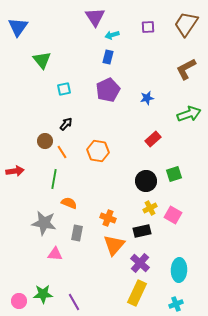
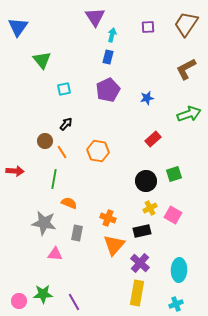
cyan arrow: rotated 120 degrees clockwise
red arrow: rotated 12 degrees clockwise
yellow rectangle: rotated 15 degrees counterclockwise
